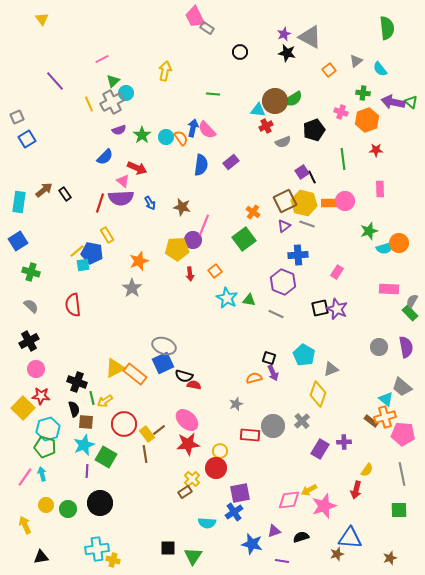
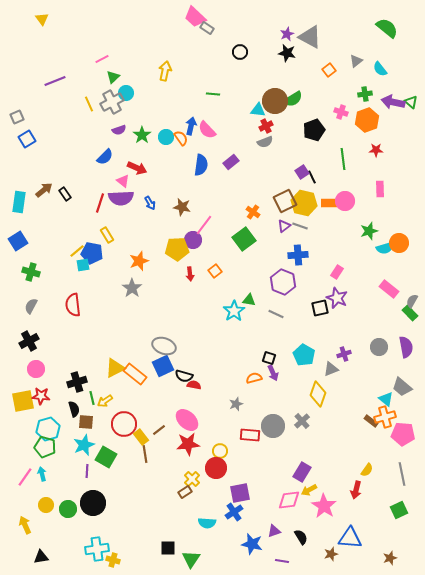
pink trapezoid at (195, 17): rotated 20 degrees counterclockwise
green semicircle at (387, 28): rotated 45 degrees counterclockwise
purple star at (284, 34): moved 3 px right
purple line at (55, 81): rotated 70 degrees counterclockwise
green triangle at (113, 81): moved 4 px up
green cross at (363, 93): moved 2 px right, 1 px down; rotated 16 degrees counterclockwise
blue arrow at (193, 128): moved 2 px left, 2 px up
gray semicircle at (283, 142): moved 18 px left
gray line at (307, 224): moved 7 px left, 2 px down
pink line at (204, 225): rotated 15 degrees clockwise
pink rectangle at (389, 289): rotated 36 degrees clockwise
cyan star at (227, 298): moved 7 px right, 13 px down; rotated 10 degrees clockwise
gray semicircle at (31, 306): rotated 105 degrees counterclockwise
purple star at (337, 309): moved 11 px up
blue square at (163, 363): moved 3 px down
black cross at (77, 382): rotated 36 degrees counterclockwise
yellow square at (23, 408): moved 7 px up; rotated 35 degrees clockwise
yellow rectangle at (147, 434): moved 6 px left, 3 px down
purple cross at (344, 442): moved 88 px up; rotated 16 degrees counterclockwise
purple rectangle at (320, 449): moved 18 px left, 23 px down
black circle at (100, 503): moved 7 px left
pink star at (324, 506): rotated 20 degrees counterclockwise
green square at (399, 510): rotated 24 degrees counterclockwise
black semicircle at (301, 537): rotated 77 degrees clockwise
brown star at (337, 554): moved 6 px left
green triangle at (193, 556): moved 2 px left, 3 px down
